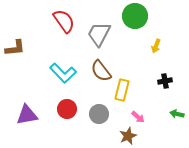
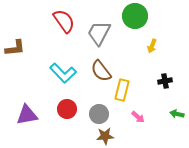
gray trapezoid: moved 1 px up
yellow arrow: moved 4 px left
brown star: moved 23 px left; rotated 18 degrees clockwise
